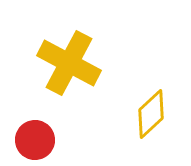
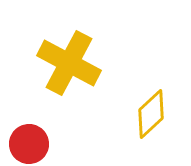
red circle: moved 6 px left, 4 px down
